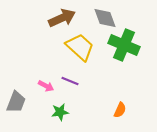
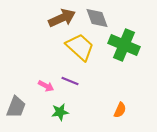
gray diamond: moved 8 px left
gray trapezoid: moved 5 px down
